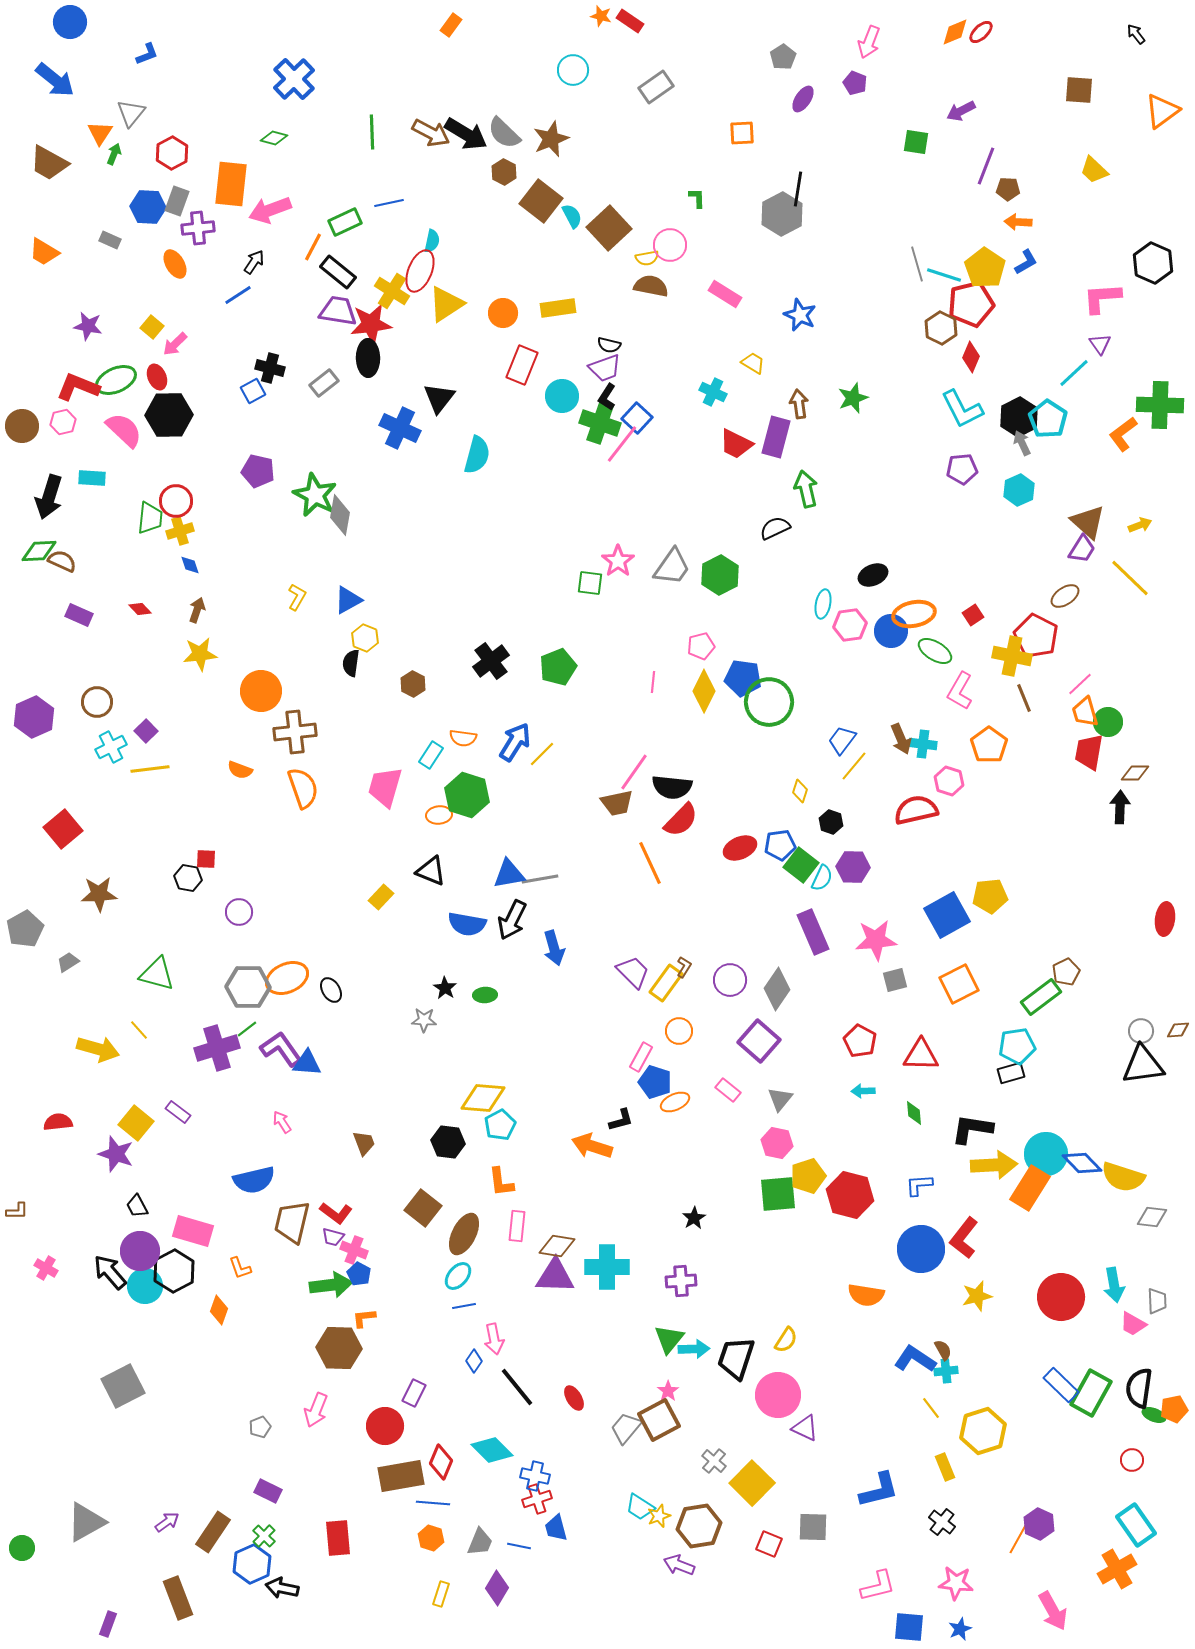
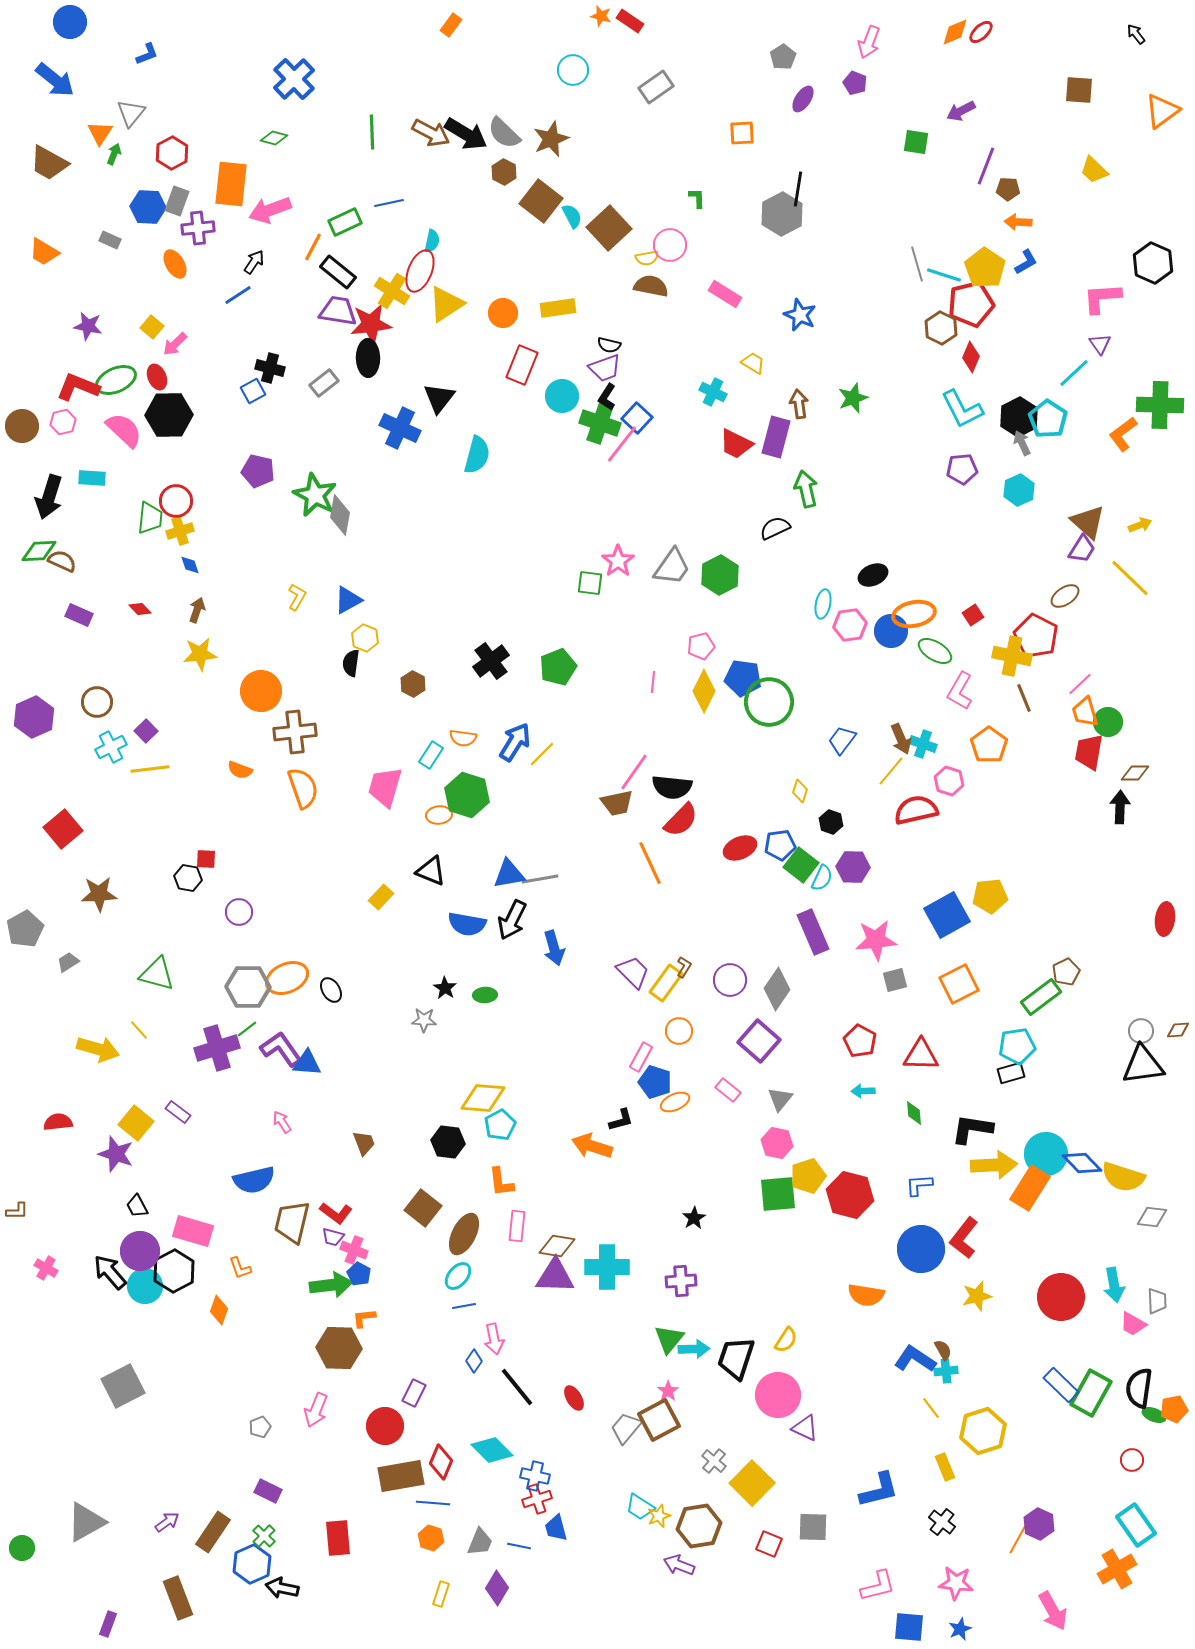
cyan cross at (923, 744): rotated 12 degrees clockwise
yellow line at (854, 766): moved 37 px right, 5 px down
